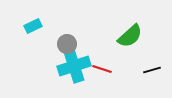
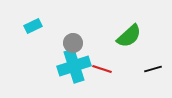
green semicircle: moved 1 px left
gray circle: moved 6 px right, 1 px up
black line: moved 1 px right, 1 px up
